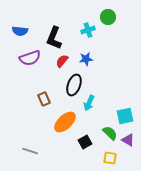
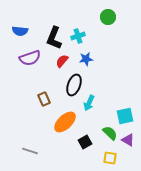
cyan cross: moved 10 px left, 6 px down
